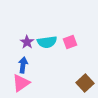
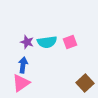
purple star: rotated 16 degrees counterclockwise
